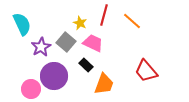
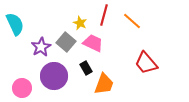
cyan semicircle: moved 7 px left
black rectangle: moved 3 px down; rotated 16 degrees clockwise
red trapezoid: moved 8 px up
pink circle: moved 9 px left, 1 px up
